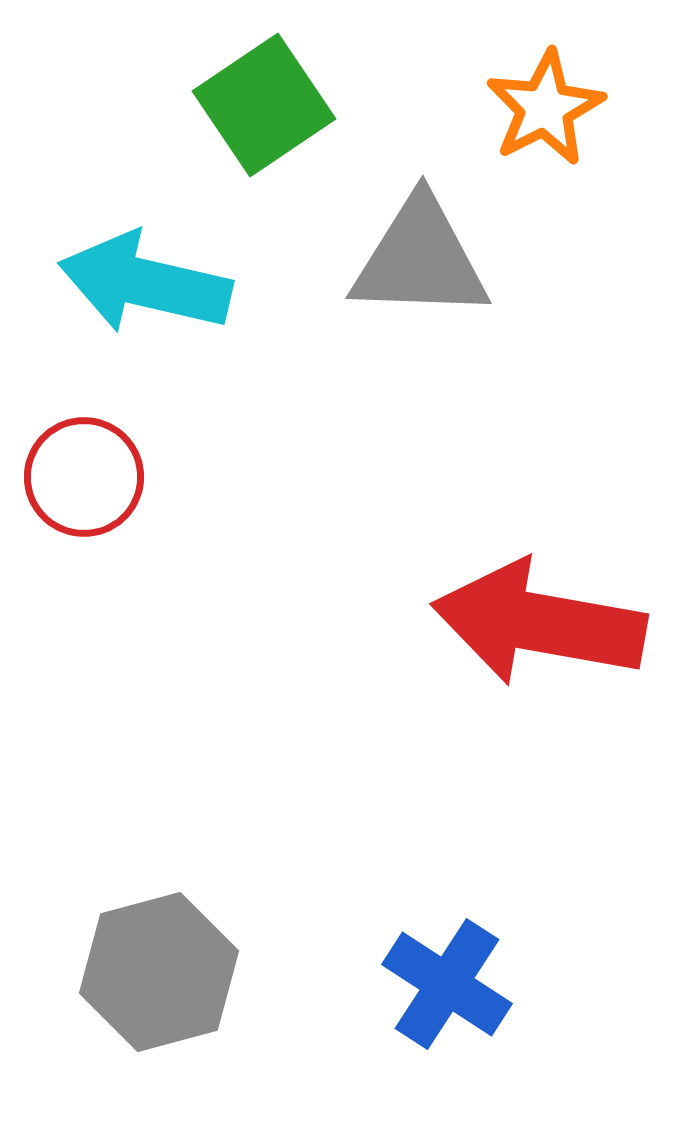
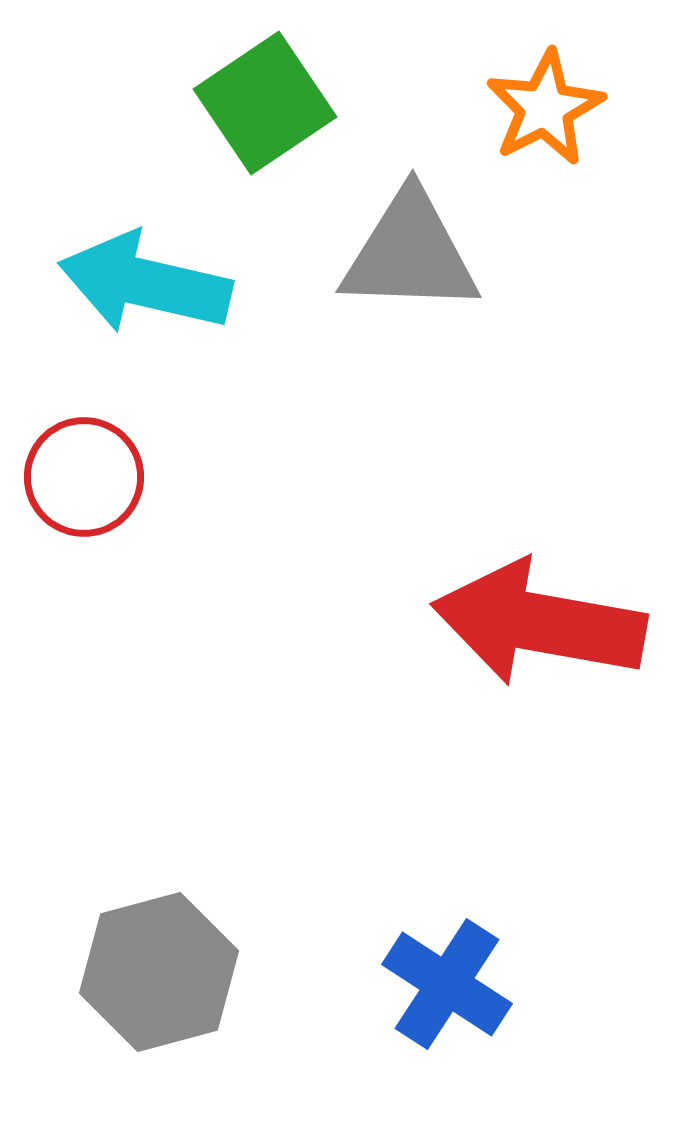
green square: moved 1 px right, 2 px up
gray triangle: moved 10 px left, 6 px up
